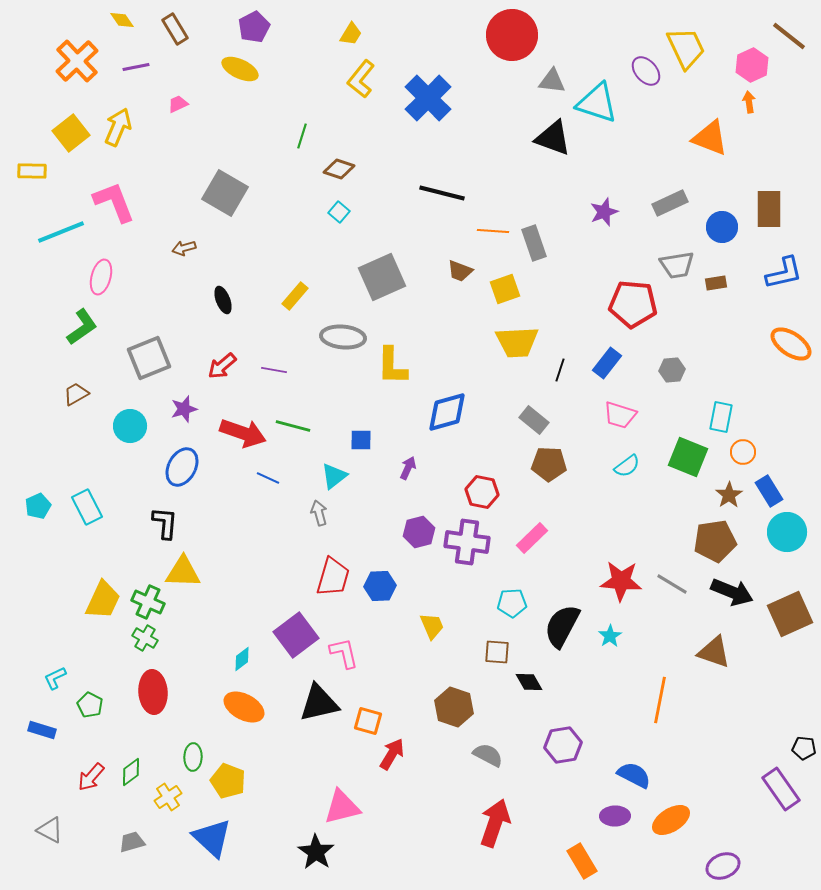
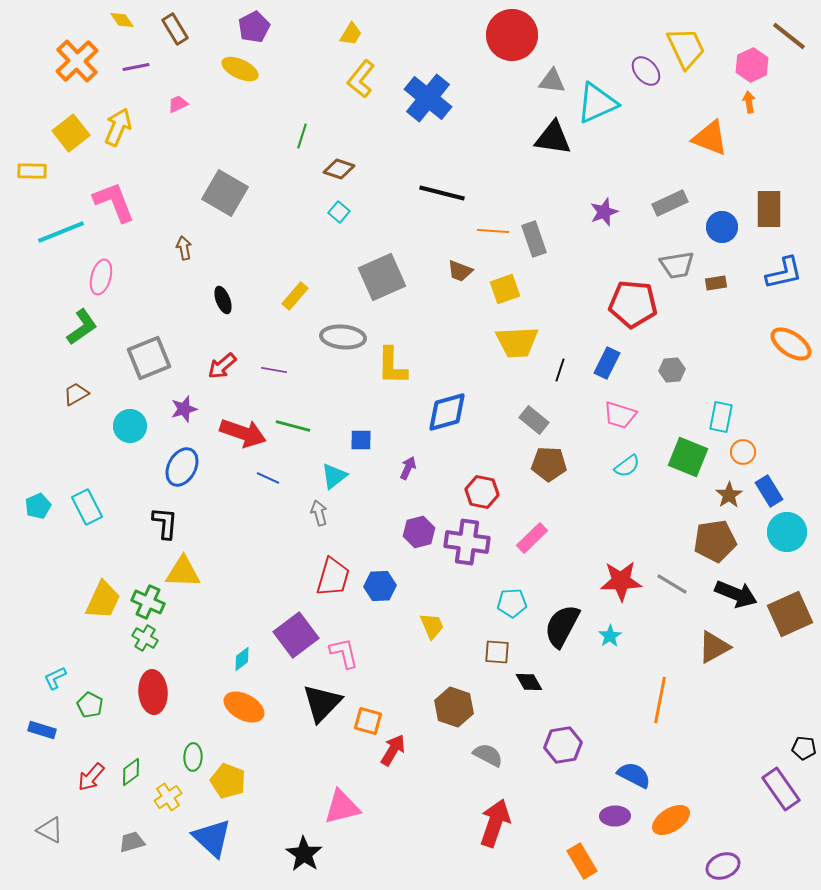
blue cross at (428, 98): rotated 6 degrees counterclockwise
cyan triangle at (597, 103): rotated 42 degrees counterclockwise
black triangle at (553, 138): rotated 12 degrees counterclockwise
gray rectangle at (534, 243): moved 4 px up
brown arrow at (184, 248): rotated 95 degrees clockwise
blue rectangle at (607, 363): rotated 12 degrees counterclockwise
red star at (621, 581): rotated 6 degrees counterclockwise
black arrow at (732, 592): moved 4 px right, 2 px down
brown triangle at (714, 652): moved 5 px up; rotated 48 degrees counterclockwise
black triangle at (319, 703): moved 3 px right; rotated 33 degrees counterclockwise
red arrow at (392, 754): moved 1 px right, 4 px up
black star at (316, 852): moved 12 px left, 2 px down
